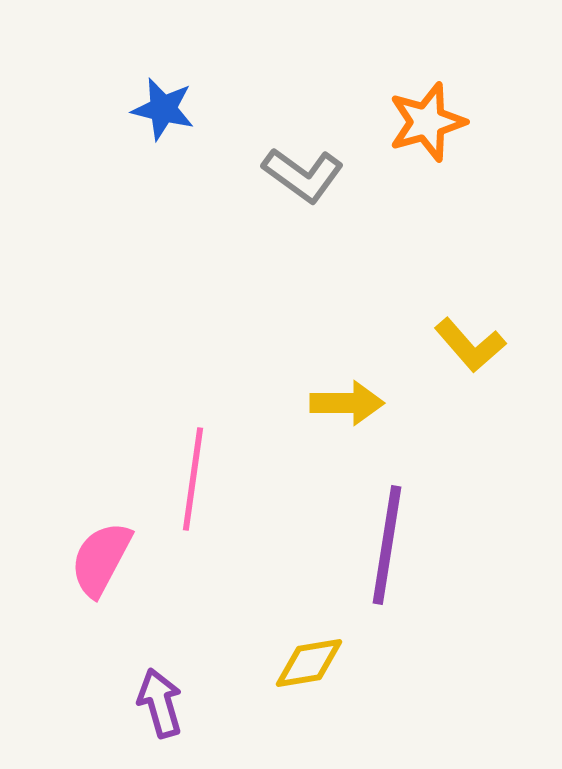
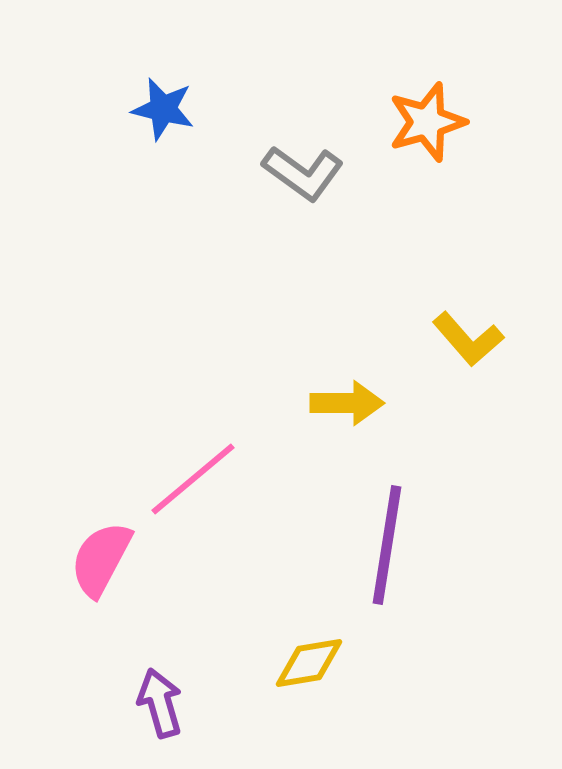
gray L-shape: moved 2 px up
yellow L-shape: moved 2 px left, 6 px up
pink line: rotated 42 degrees clockwise
